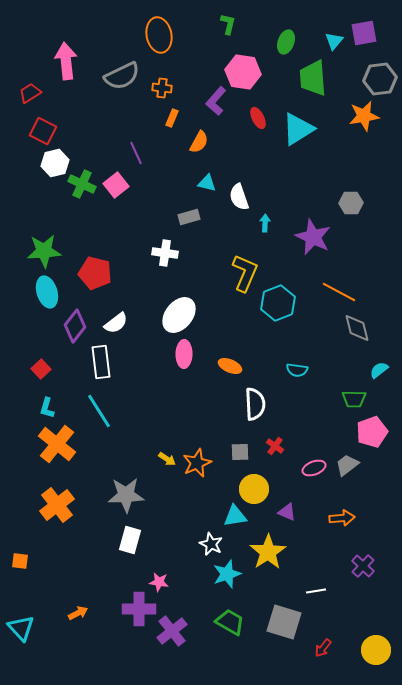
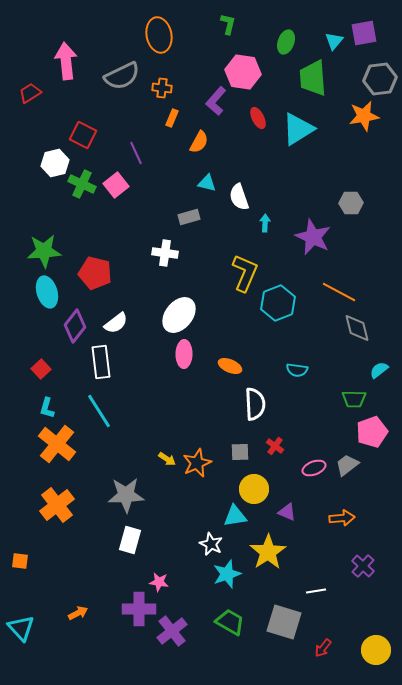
red square at (43, 131): moved 40 px right, 4 px down
